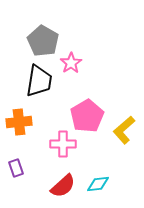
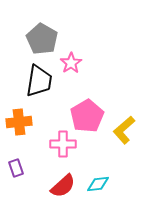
gray pentagon: moved 1 px left, 2 px up
